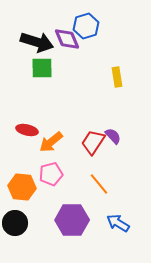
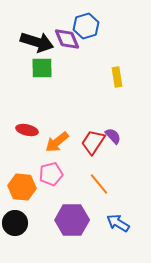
orange arrow: moved 6 px right
